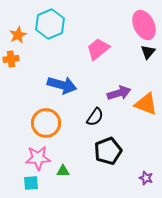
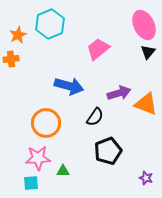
blue arrow: moved 7 px right, 1 px down
